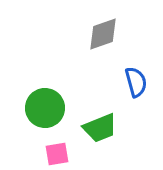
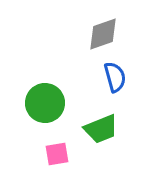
blue semicircle: moved 21 px left, 5 px up
green circle: moved 5 px up
green trapezoid: moved 1 px right, 1 px down
